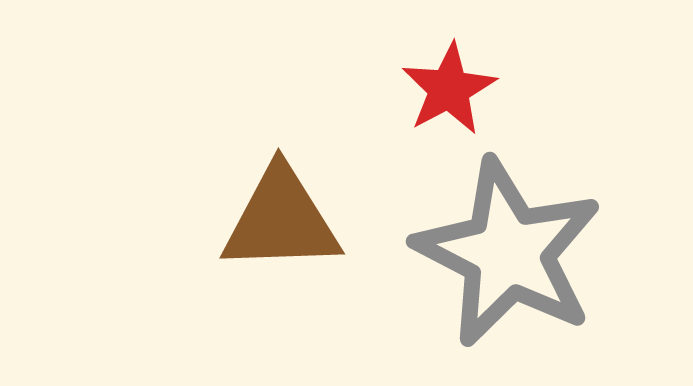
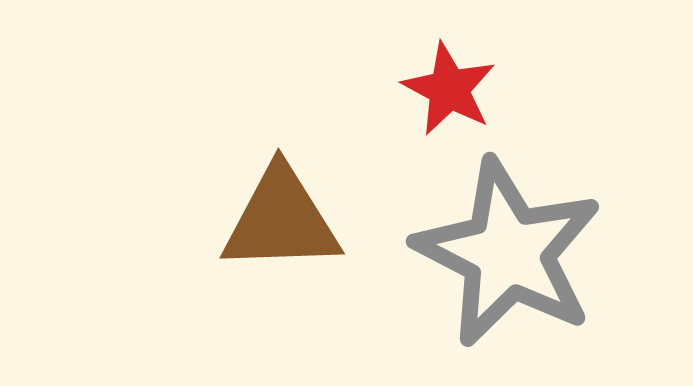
red star: rotated 16 degrees counterclockwise
